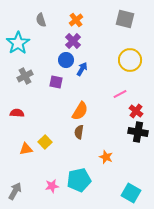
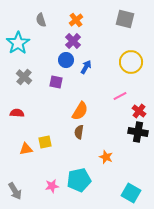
yellow circle: moved 1 px right, 2 px down
blue arrow: moved 4 px right, 2 px up
gray cross: moved 1 px left, 1 px down; rotated 21 degrees counterclockwise
pink line: moved 2 px down
red cross: moved 3 px right
yellow square: rotated 32 degrees clockwise
gray arrow: rotated 120 degrees clockwise
